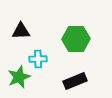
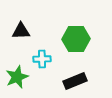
cyan cross: moved 4 px right
green star: moved 2 px left
